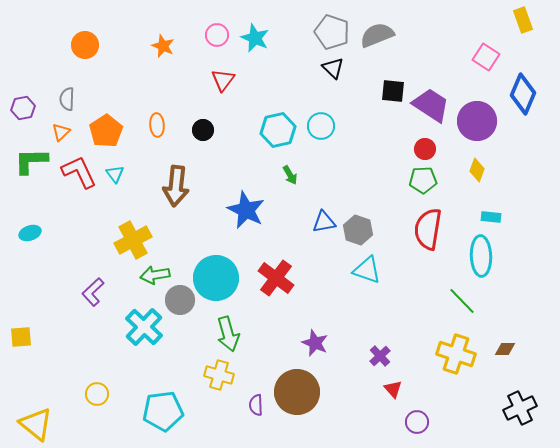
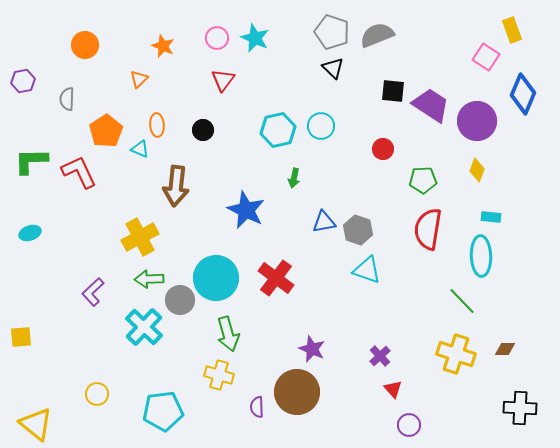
yellow rectangle at (523, 20): moved 11 px left, 10 px down
pink circle at (217, 35): moved 3 px down
purple hexagon at (23, 108): moved 27 px up
orange triangle at (61, 132): moved 78 px right, 53 px up
red circle at (425, 149): moved 42 px left
cyan triangle at (115, 174): moved 25 px right, 25 px up; rotated 30 degrees counterclockwise
green arrow at (290, 175): moved 4 px right, 3 px down; rotated 42 degrees clockwise
yellow cross at (133, 240): moved 7 px right, 3 px up
green arrow at (155, 275): moved 6 px left, 4 px down; rotated 8 degrees clockwise
purple star at (315, 343): moved 3 px left, 6 px down
purple semicircle at (256, 405): moved 1 px right, 2 px down
black cross at (520, 408): rotated 28 degrees clockwise
purple circle at (417, 422): moved 8 px left, 3 px down
